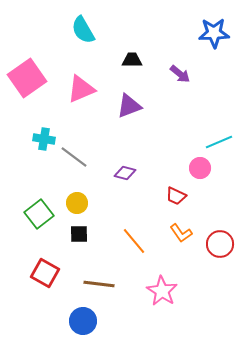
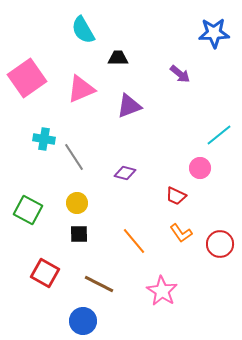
black trapezoid: moved 14 px left, 2 px up
cyan line: moved 7 px up; rotated 16 degrees counterclockwise
gray line: rotated 20 degrees clockwise
green square: moved 11 px left, 4 px up; rotated 24 degrees counterclockwise
brown line: rotated 20 degrees clockwise
